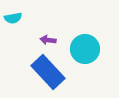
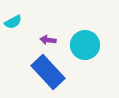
cyan semicircle: moved 4 px down; rotated 18 degrees counterclockwise
cyan circle: moved 4 px up
